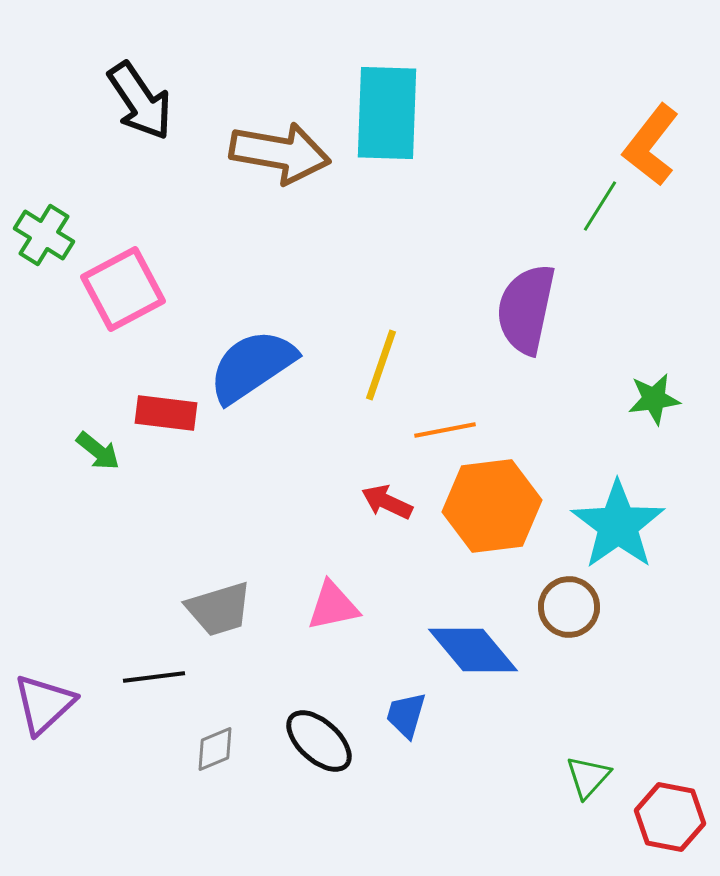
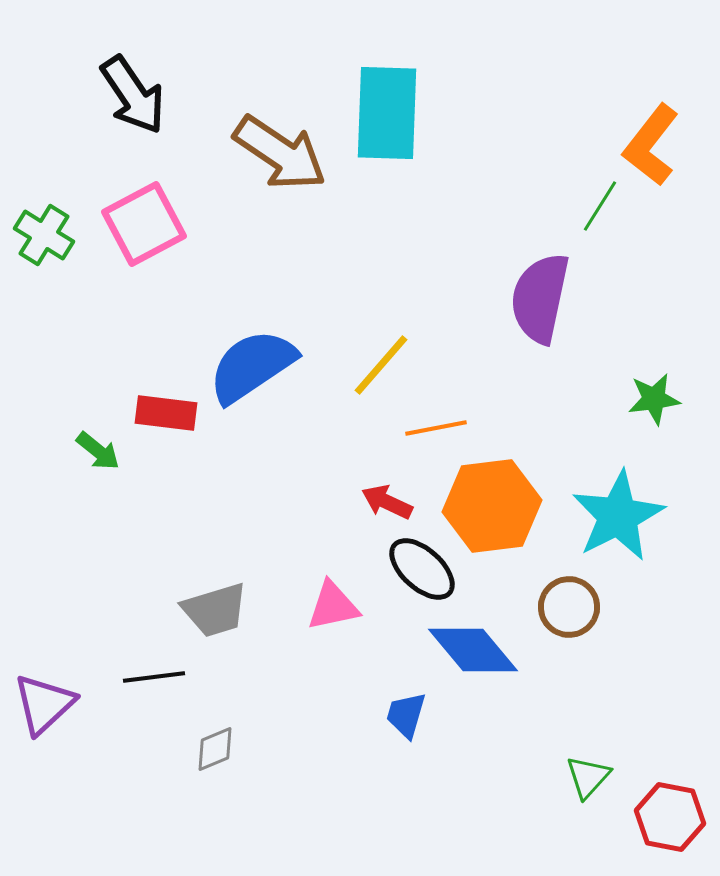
black arrow: moved 7 px left, 6 px up
brown arrow: rotated 24 degrees clockwise
pink square: moved 21 px right, 65 px up
purple semicircle: moved 14 px right, 11 px up
yellow line: rotated 22 degrees clockwise
orange line: moved 9 px left, 2 px up
cyan star: moved 9 px up; rotated 8 degrees clockwise
gray trapezoid: moved 4 px left, 1 px down
black ellipse: moved 103 px right, 172 px up
